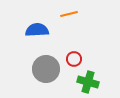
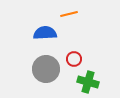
blue semicircle: moved 8 px right, 3 px down
